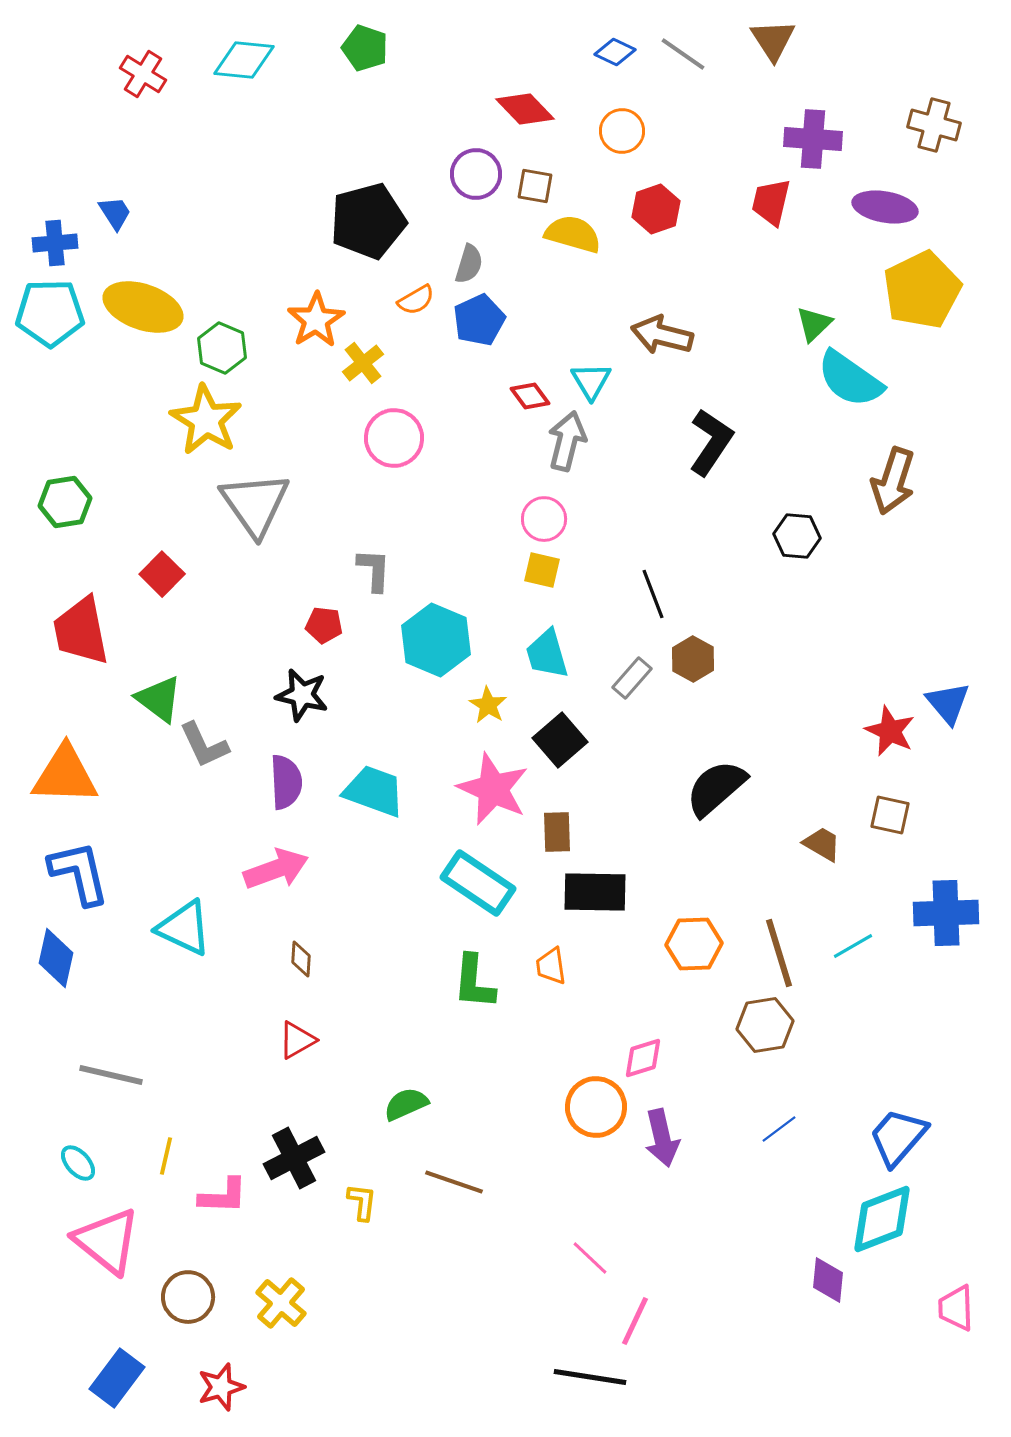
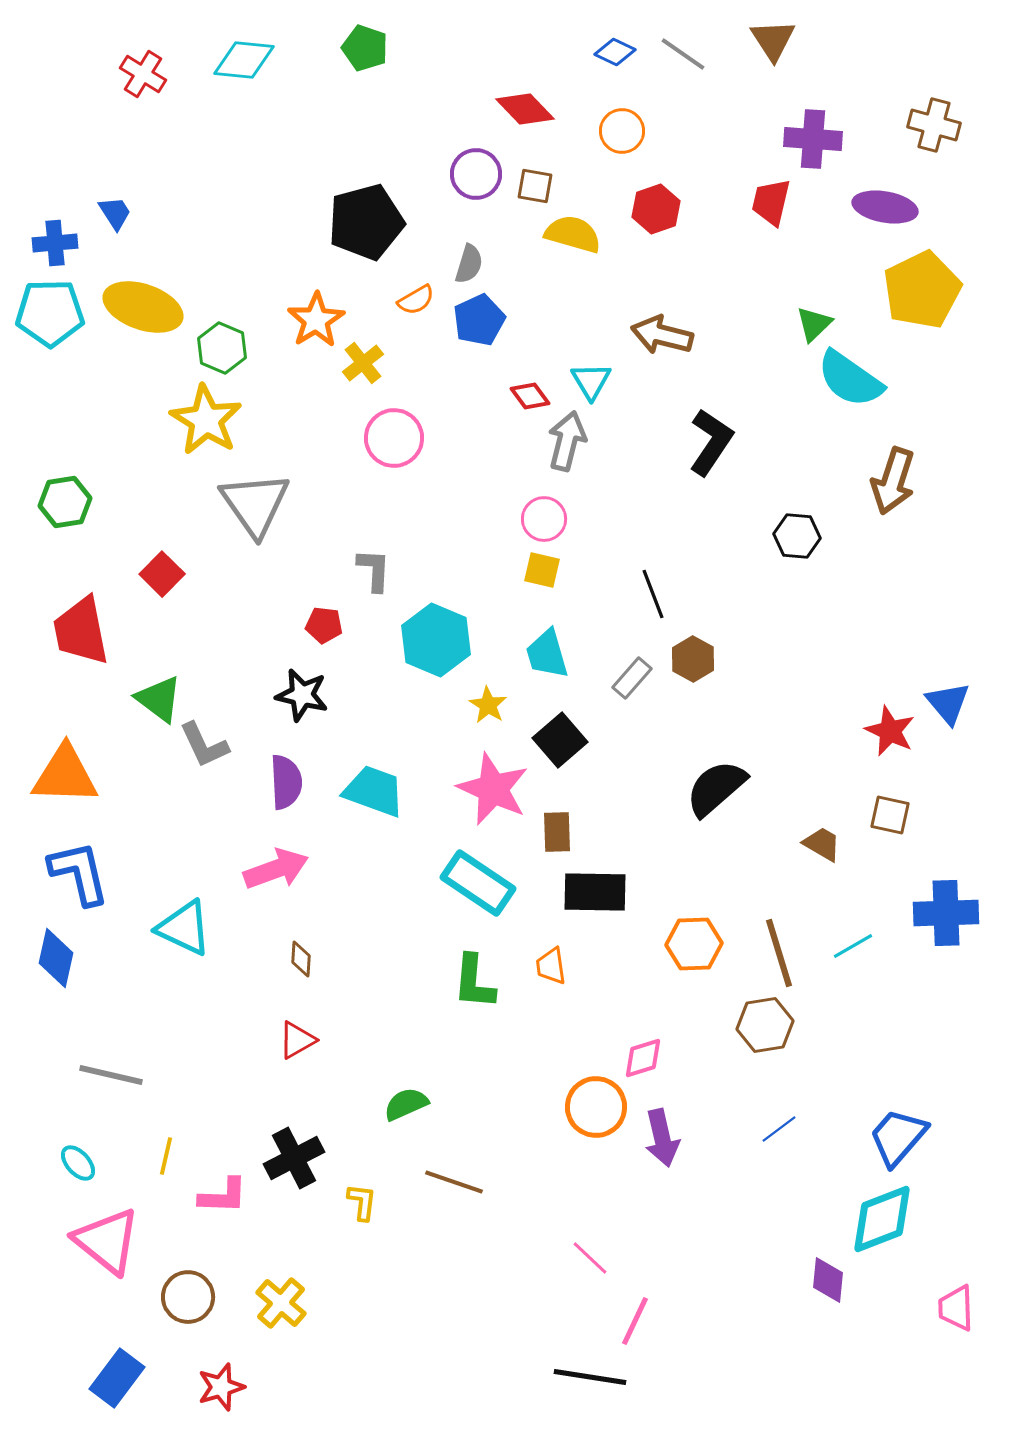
black pentagon at (368, 221): moved 2 px left, 1 px down
